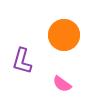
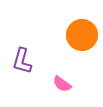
orange circle: moved 18 px right
